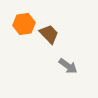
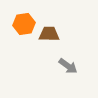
brown trapezoid: rotated 45 degrees counterclockwise
